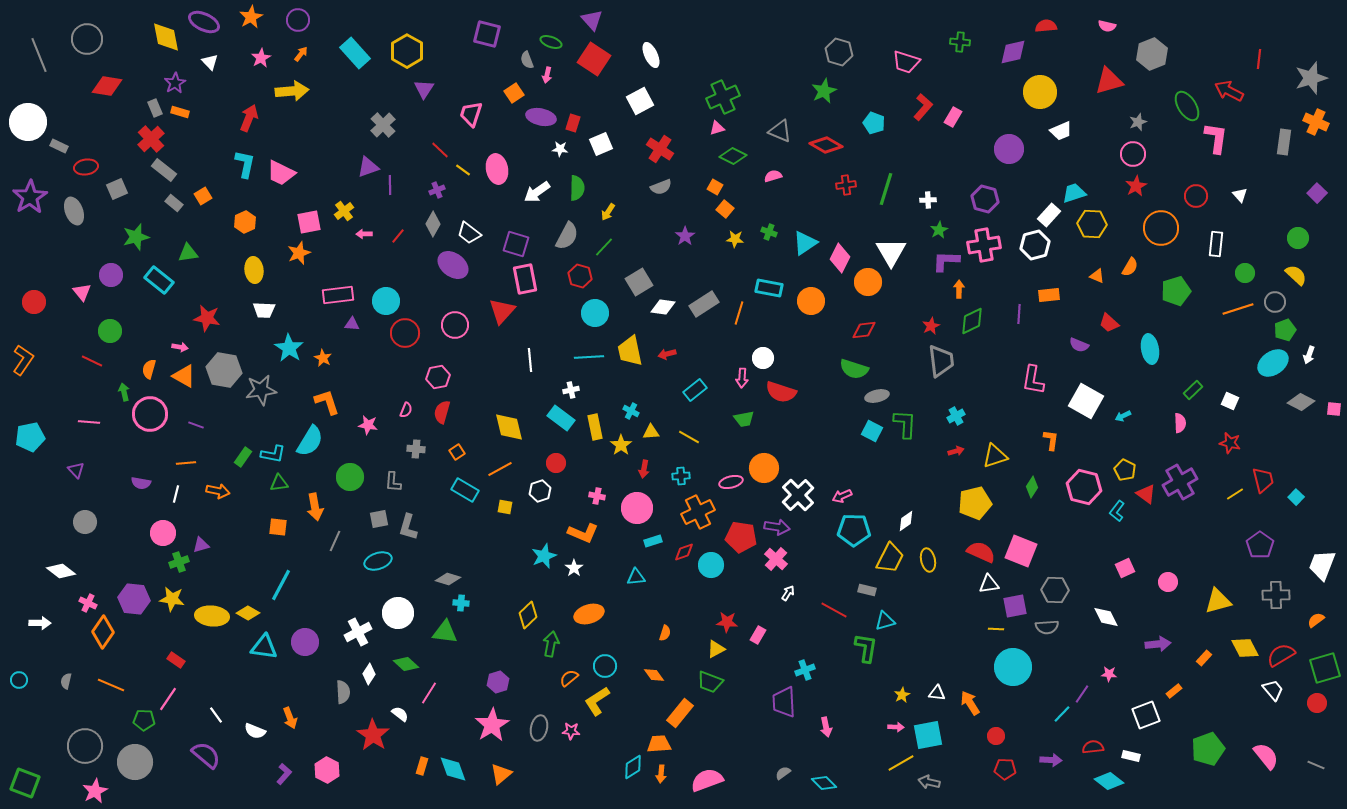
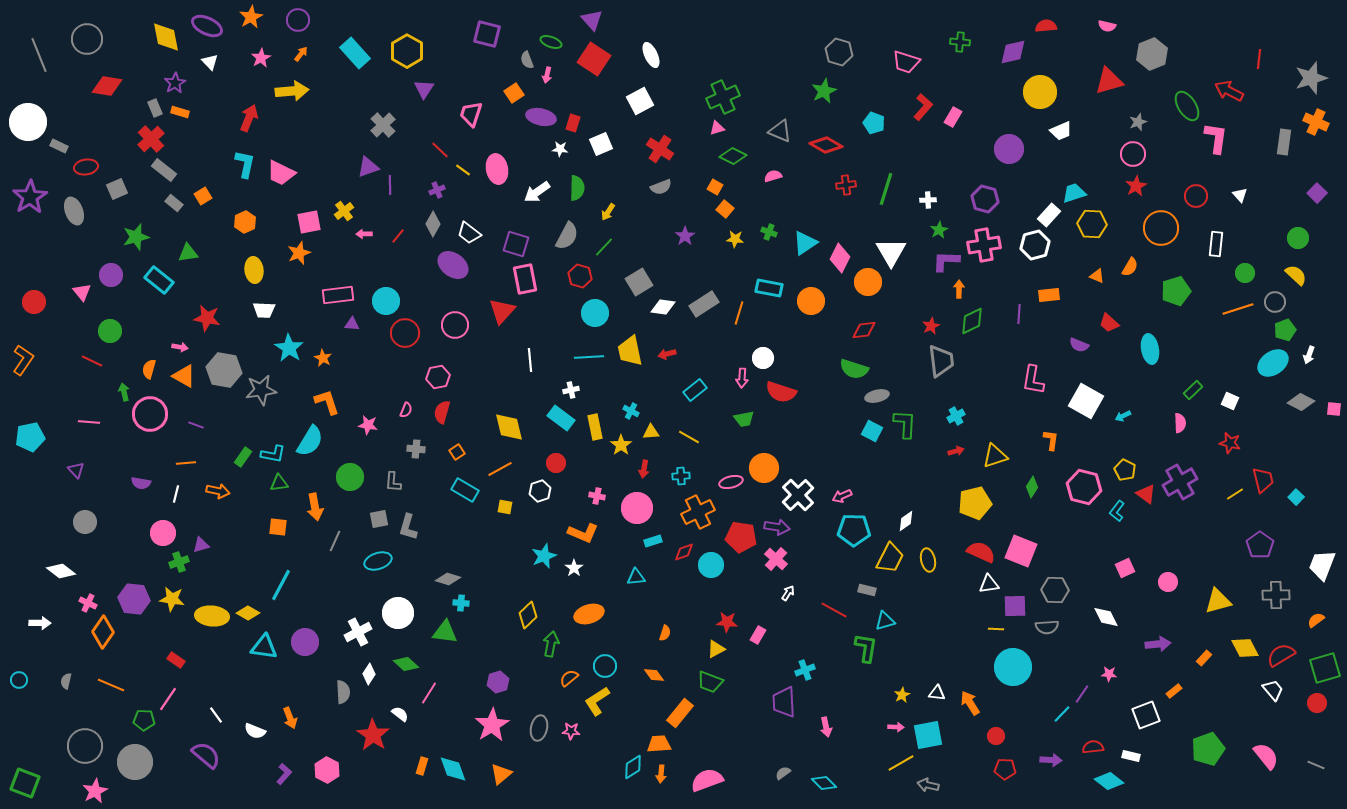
purple ellipse at (204, 22): moved 3 px right, 4 px down
purple square at (1015, 606): rotated 10 degrees clockwise
gray arrow at (929, 782): moved 1 px left, 3 px down
